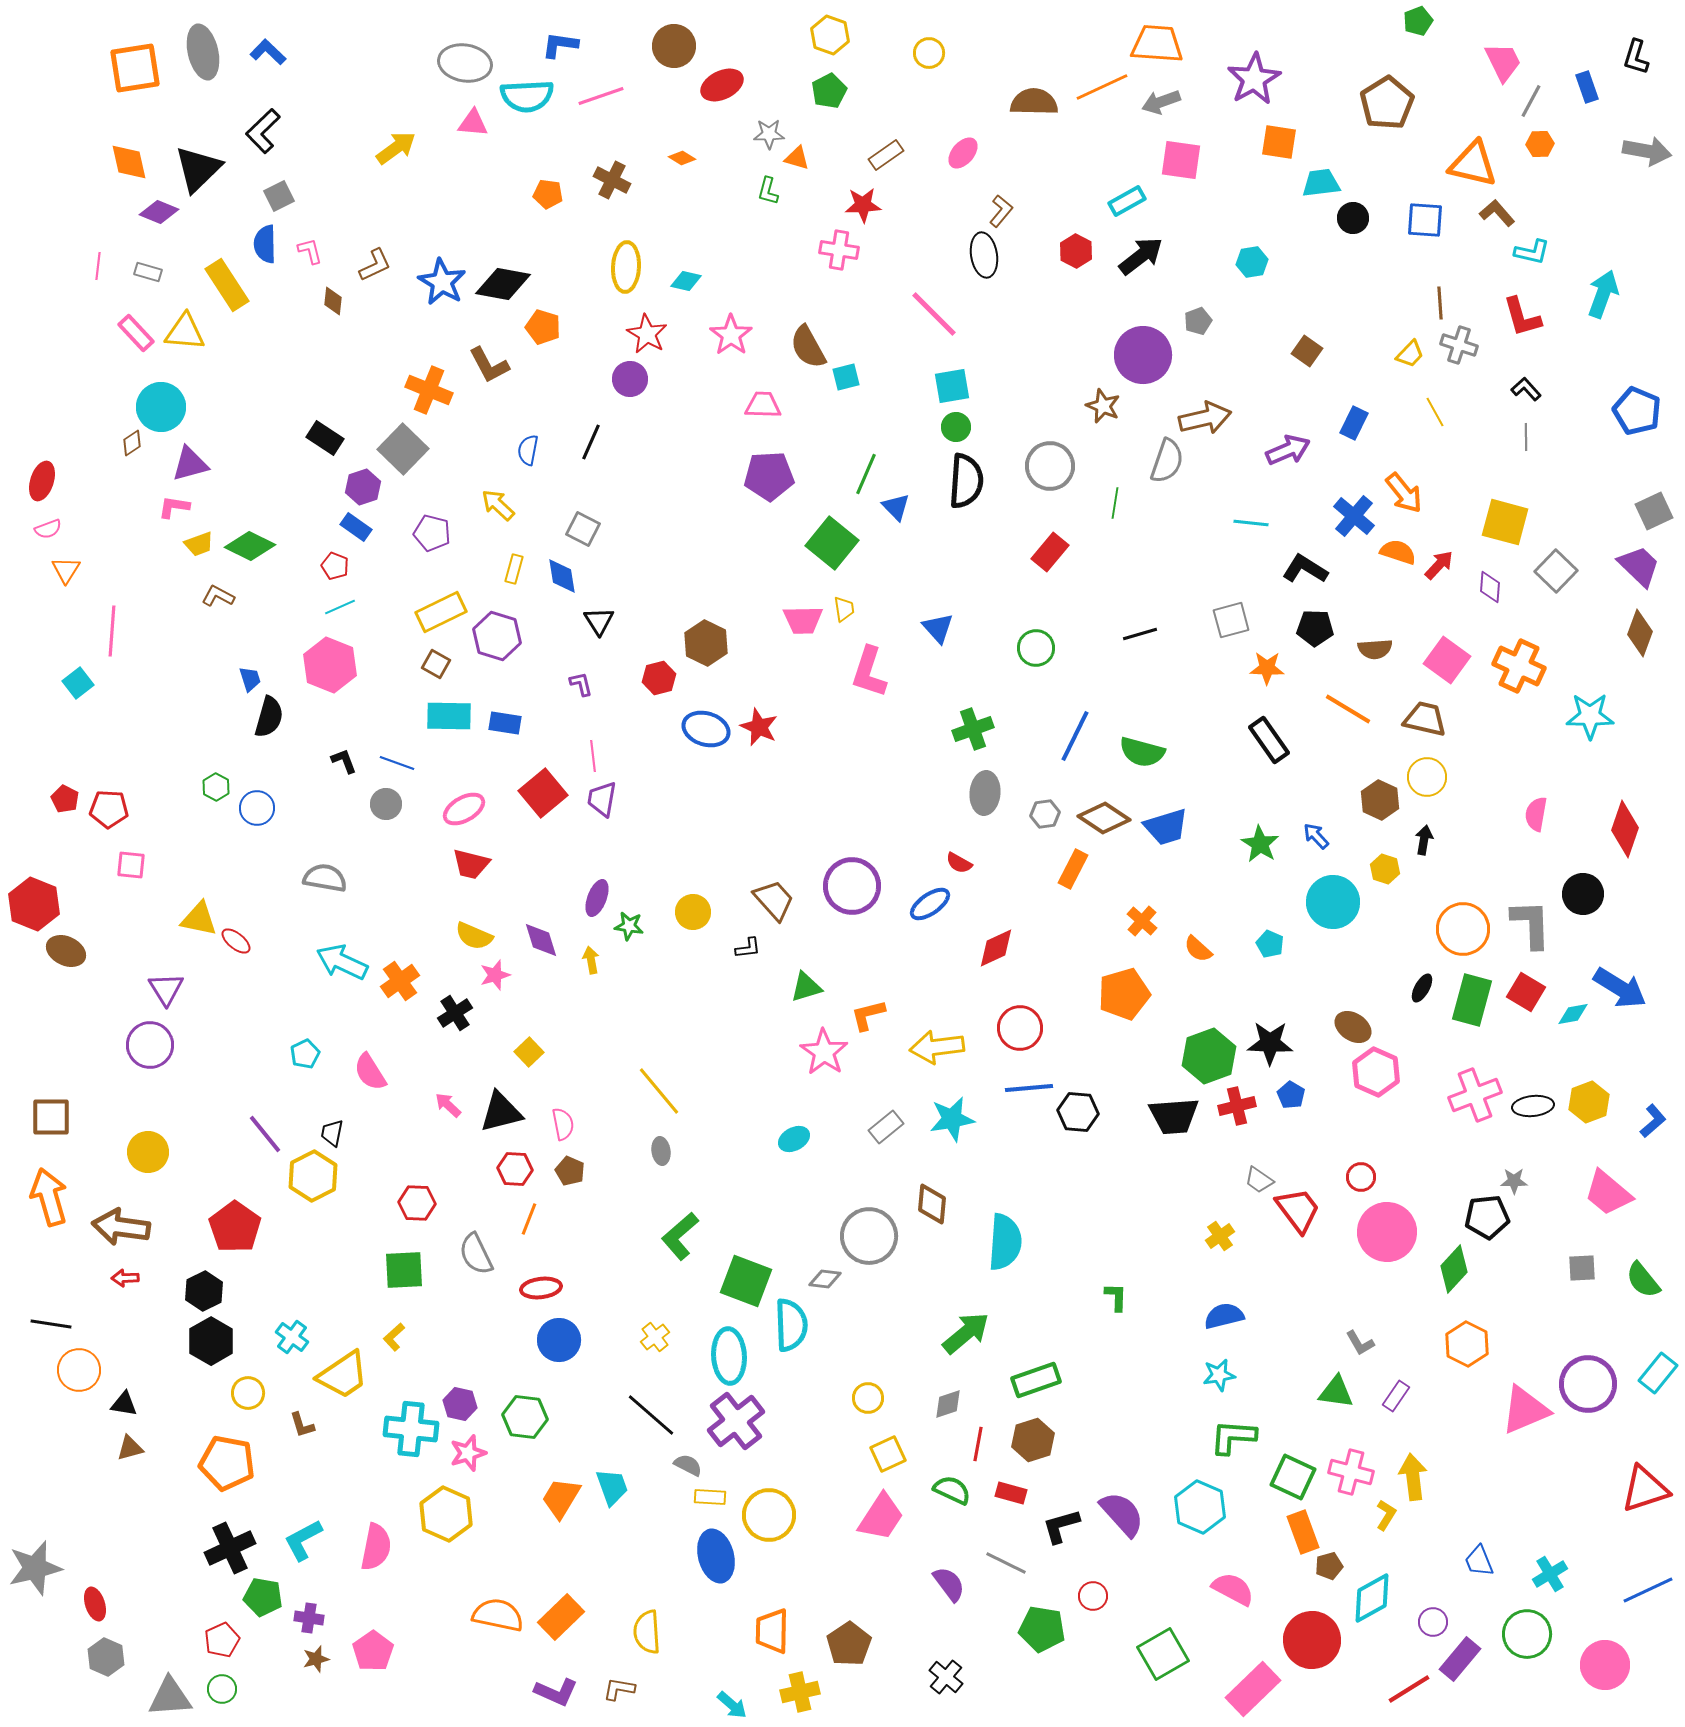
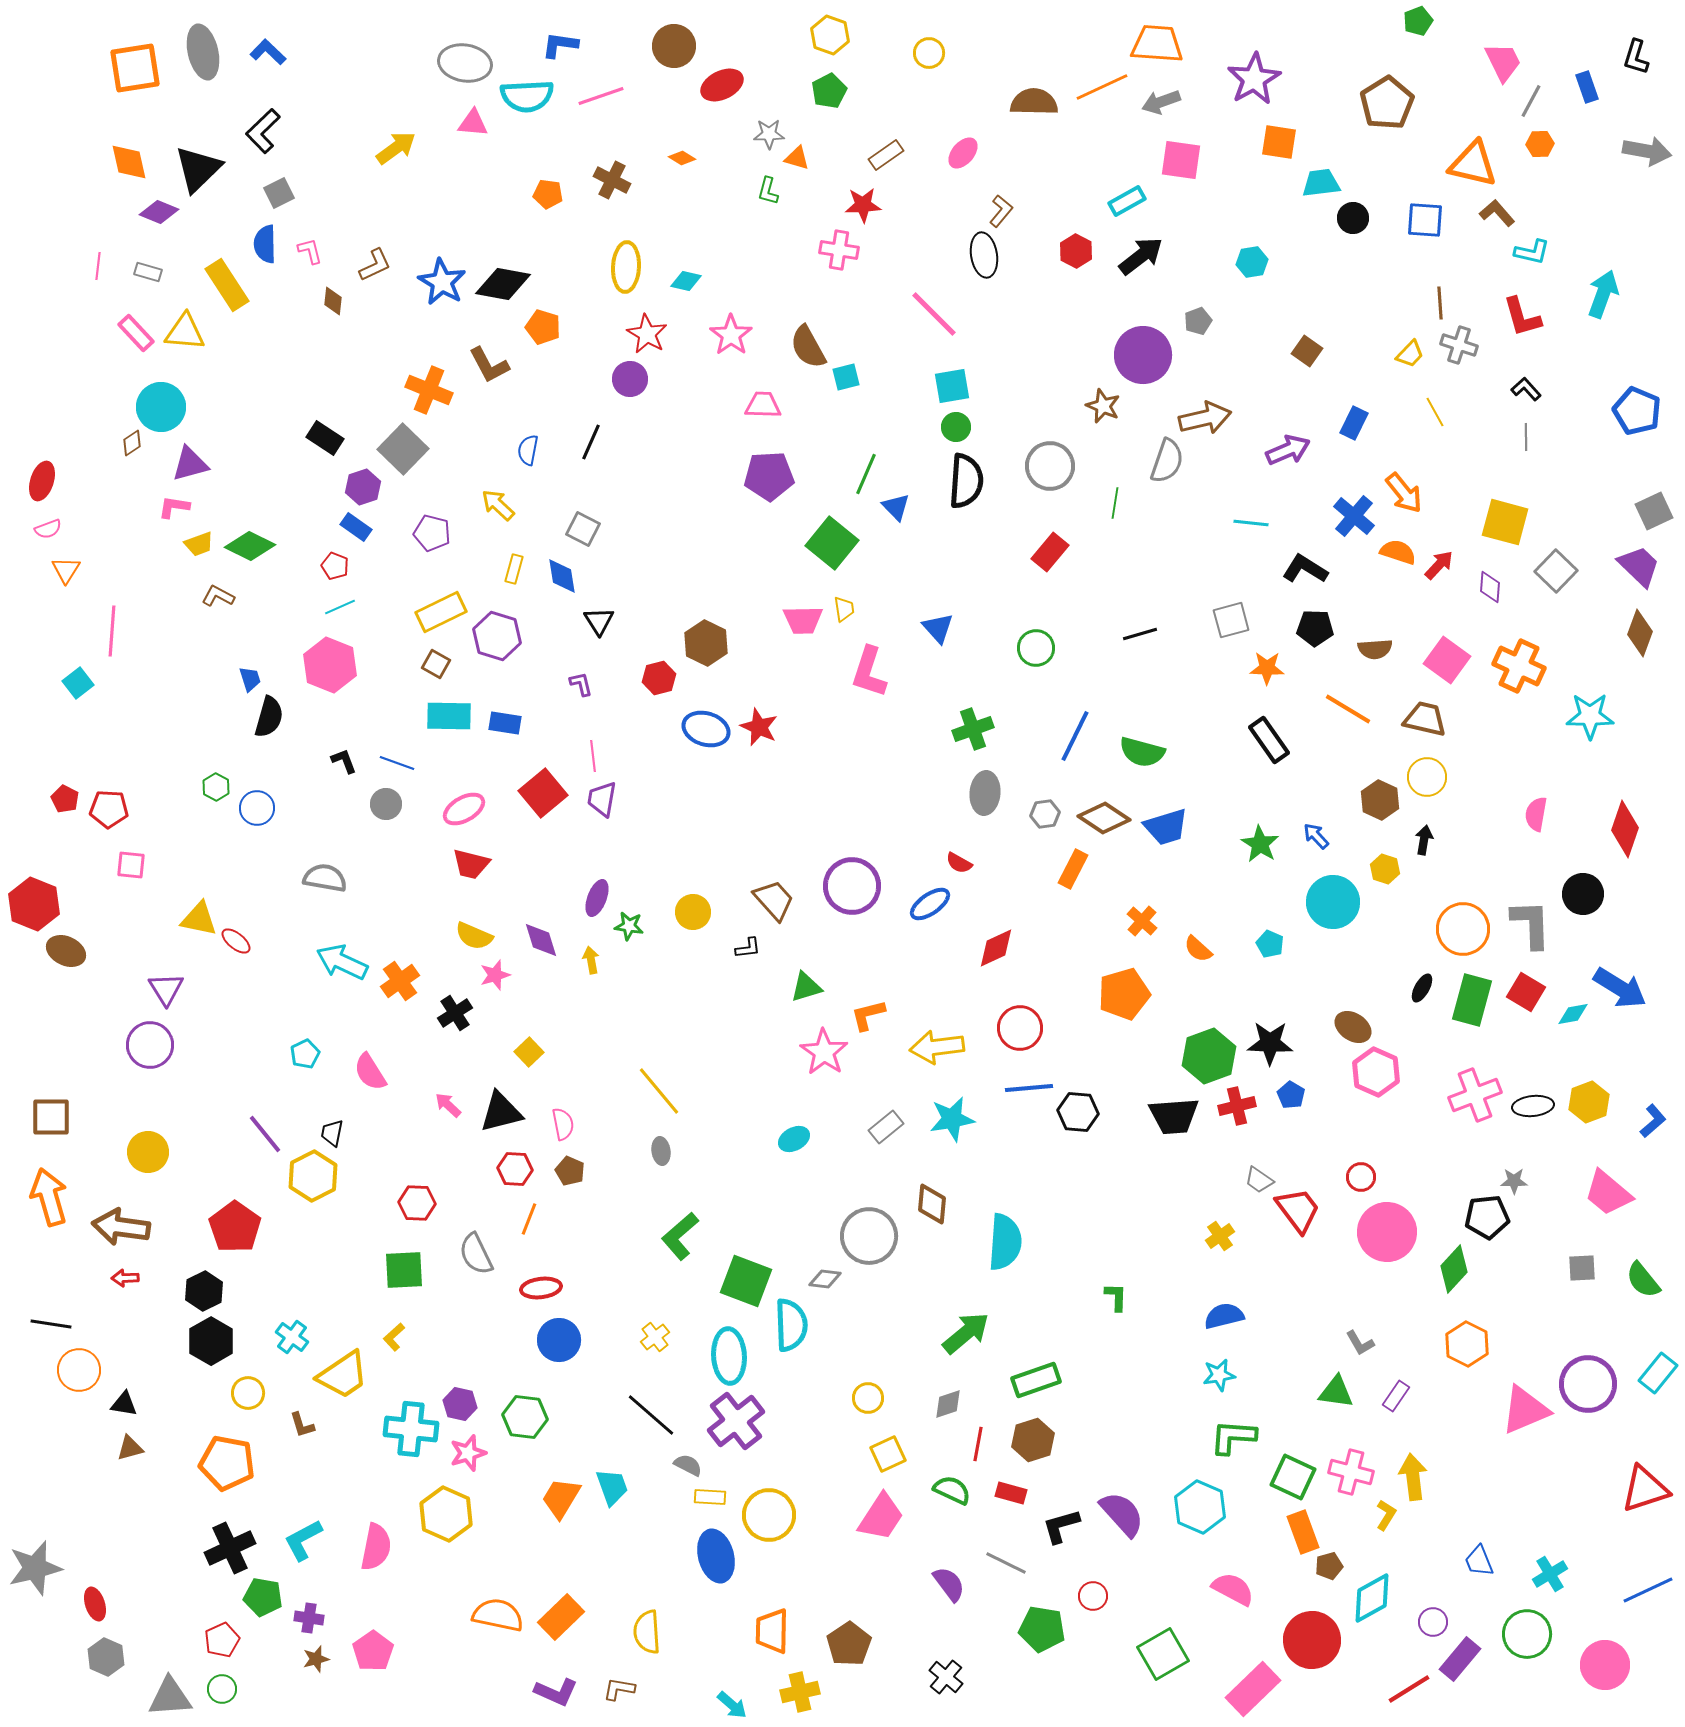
gray square at (279, 196): moved 3 px up
